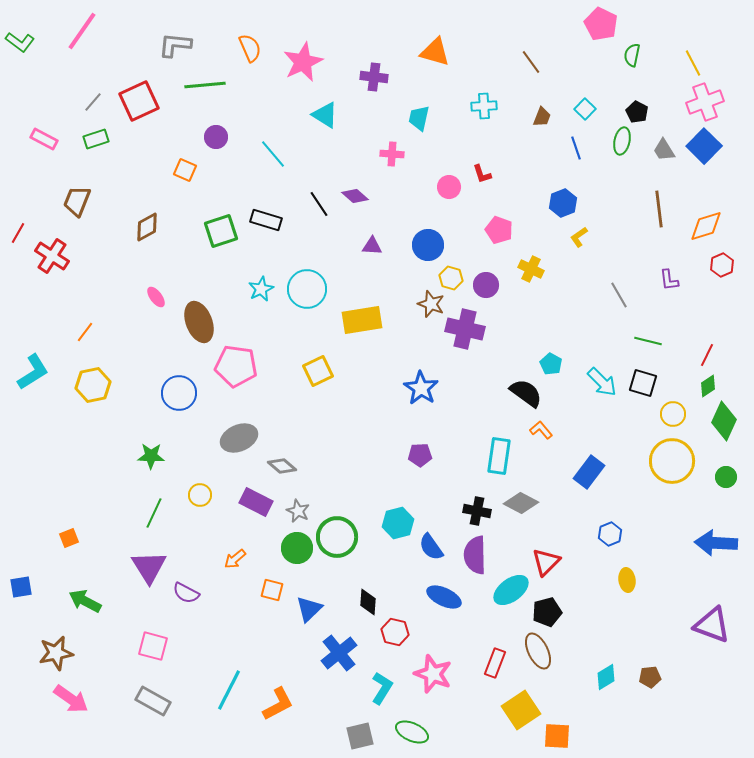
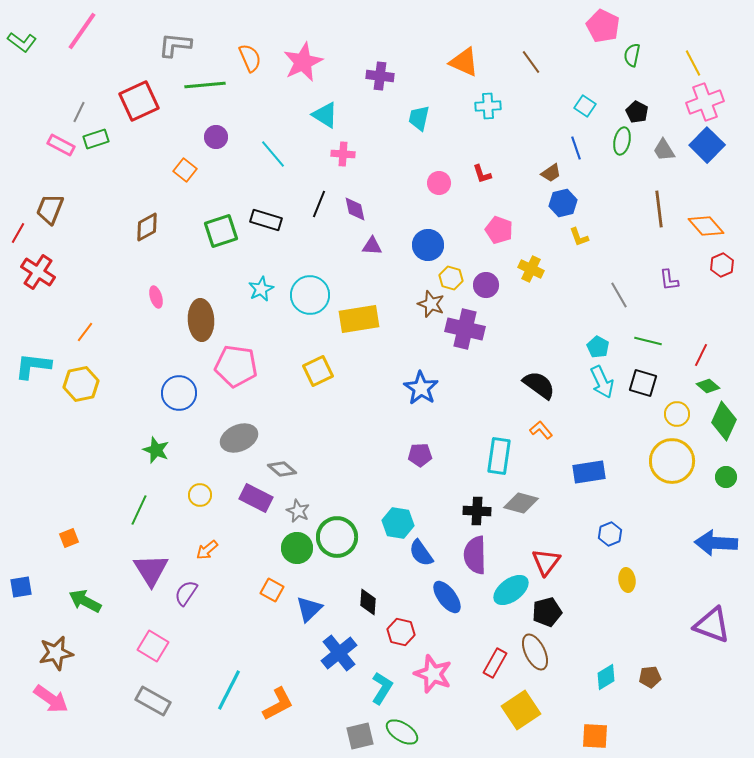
pink pentagon at (601, 24): moved 2 px right, 2 px down
green L-shape at (20, 42): moved 2 px right
orange semicircle at (250, 48): moved 10 px down
orange triangle at (435, 52): moved 29 px right, 10 px down; rotated 8 degrees clockwise
purple cross at (374, 77): moved 6 px right, 1 px up
gray line at (93, 102): moved 14 px left, 10 px down; rotated 15 degrees counterclockwise
cyan cross at (484, 106): moved 4 px right
cyan square at (585, 109): moved 3 px up; rotated 10 degrees counterclockwise
brown trapezoid at (542, 117): moved 9 px right, 56 px down; rotated 35 degrees clockwise
pink rectangle at (44, 139): moved 17 px right, 6 px down
blue square at (704, 146): moved 3 px right, 1 px up
pink cross at (392, 154): moved 49 px left
orange square at (185, 170): rotated 15 degrees clockwise
pink circle at (449, 187): moved 10 px left, 4 px up
purple diamond at (355, 196): moved 13 px down; rotated 36 degrees clockwise
brown trapezoid at (77, 201): moved 27 px left, 8 px down
blue hexagon at (563, 203): rotated 8 degrees clockwise
black line at (319, 204): rotated 56 degrees clockwise
orange diamond at (706, 226): rotated 66 degrees clockwise
yellow L-shape at (579, 237): rotated 75 degrees counterclockwise
red cross at (52, 256): moved 14 px left, 16 px down
cyan circle at (307, 289): moved 3 px right, 6 px down
pink ellipse at (156, 297): rotated 20 degrees clockwise
yellow rectangle at (362, 320): moved 3 px left, 1 px up
brown ellipse at (199, 322): moved 2 px right, 2 px up; rotated 18 degrees clockwise
red line at (707, 355): moved 6 px left
cyan pentagon at (551, 364): moved 47 px right, 17 px up
cyan L-shape at (33, 372): moved 6 px up; rotated 141 degrees counterclockwise
cyan arrow at (602, 382): rotated 20 degrees clockwise
yellow hexagon at (93, 385): moved 12 px left, 1 px up
green diamond at (708, 386): rotated 75 degrees clockwise
black semicircle at (526, 393): moved 13 px right, 8 px up
yellow circle at (673, 414): moved 4 px right
green star at (151, 456): moved 5 px right, 6 px up; rotated 20 degrees clockwise
gray diamond at (282, 466): moved 3 px down
blue rectangle at (589, 472): rotated 44 degrees clockwise
purple rectangle at (256, 502): moved 4 px up
gray diamond at (521, 503): rotated 12 degrees counterclockwise
black cross at (477, 511): rotated 8 degrees counterclockwise
green line at (154, 513): moved 15 px left, 3 px up
cyan hexagon at (398, 523): rotated 24 degrees clockwise
blue semicircle at (431, 547): moved 10 px left, 6 px down
orange arrow at (235, 559): moved 28 px left, 9 px up
red triangle at (546, 562): rotated 8 degrees counterclockwise
purple triangle at (149, 567): moved 2 px right, 3 px down
orange square at (272, 590): rotated 15 degrees clockwise
purple semicircle at (186, 593): rotated 96 degrees clockwise
blue ellipse at (444, 597): moved 3 px right; rotated 28 degrees clockwise
red hexagon at (395, 632): moved 6 px right
pink square at (153, 646): rotated 16 degrees clockwise
brown ellipse at (538, 651): moved 3 px left, 1 px down
red rectangle at (495, 663): rotated 8 degrees clockwise
pink arrow at (71, 699): moved 20 px left
green ellipse at (412, 732): moved 10 px left; rotated 8 degrees clockwise
orange square at (557, 736): moved 38 px right
